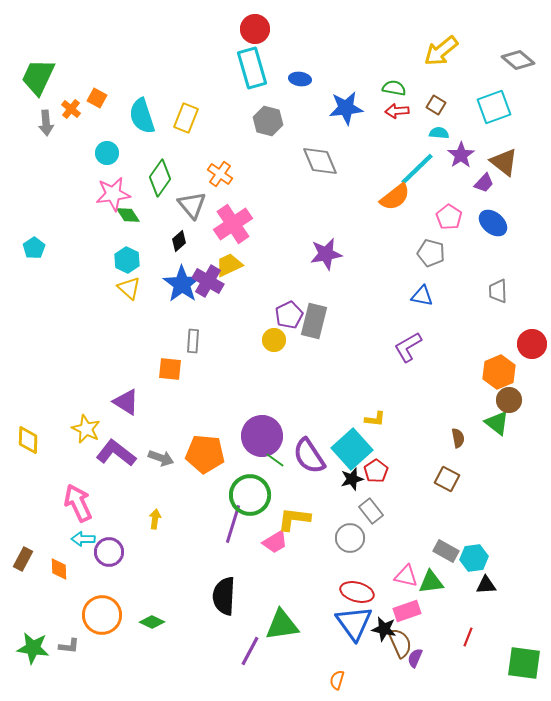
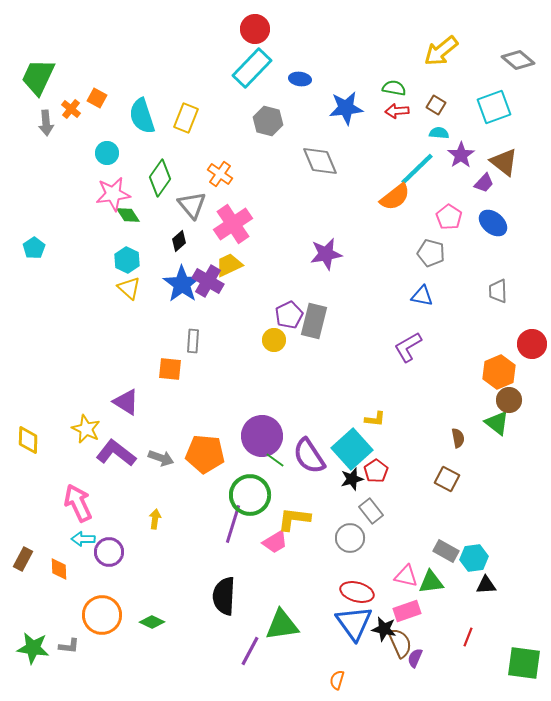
cyan rectangle at (252, 68): rotated 60 degrees clockwise
